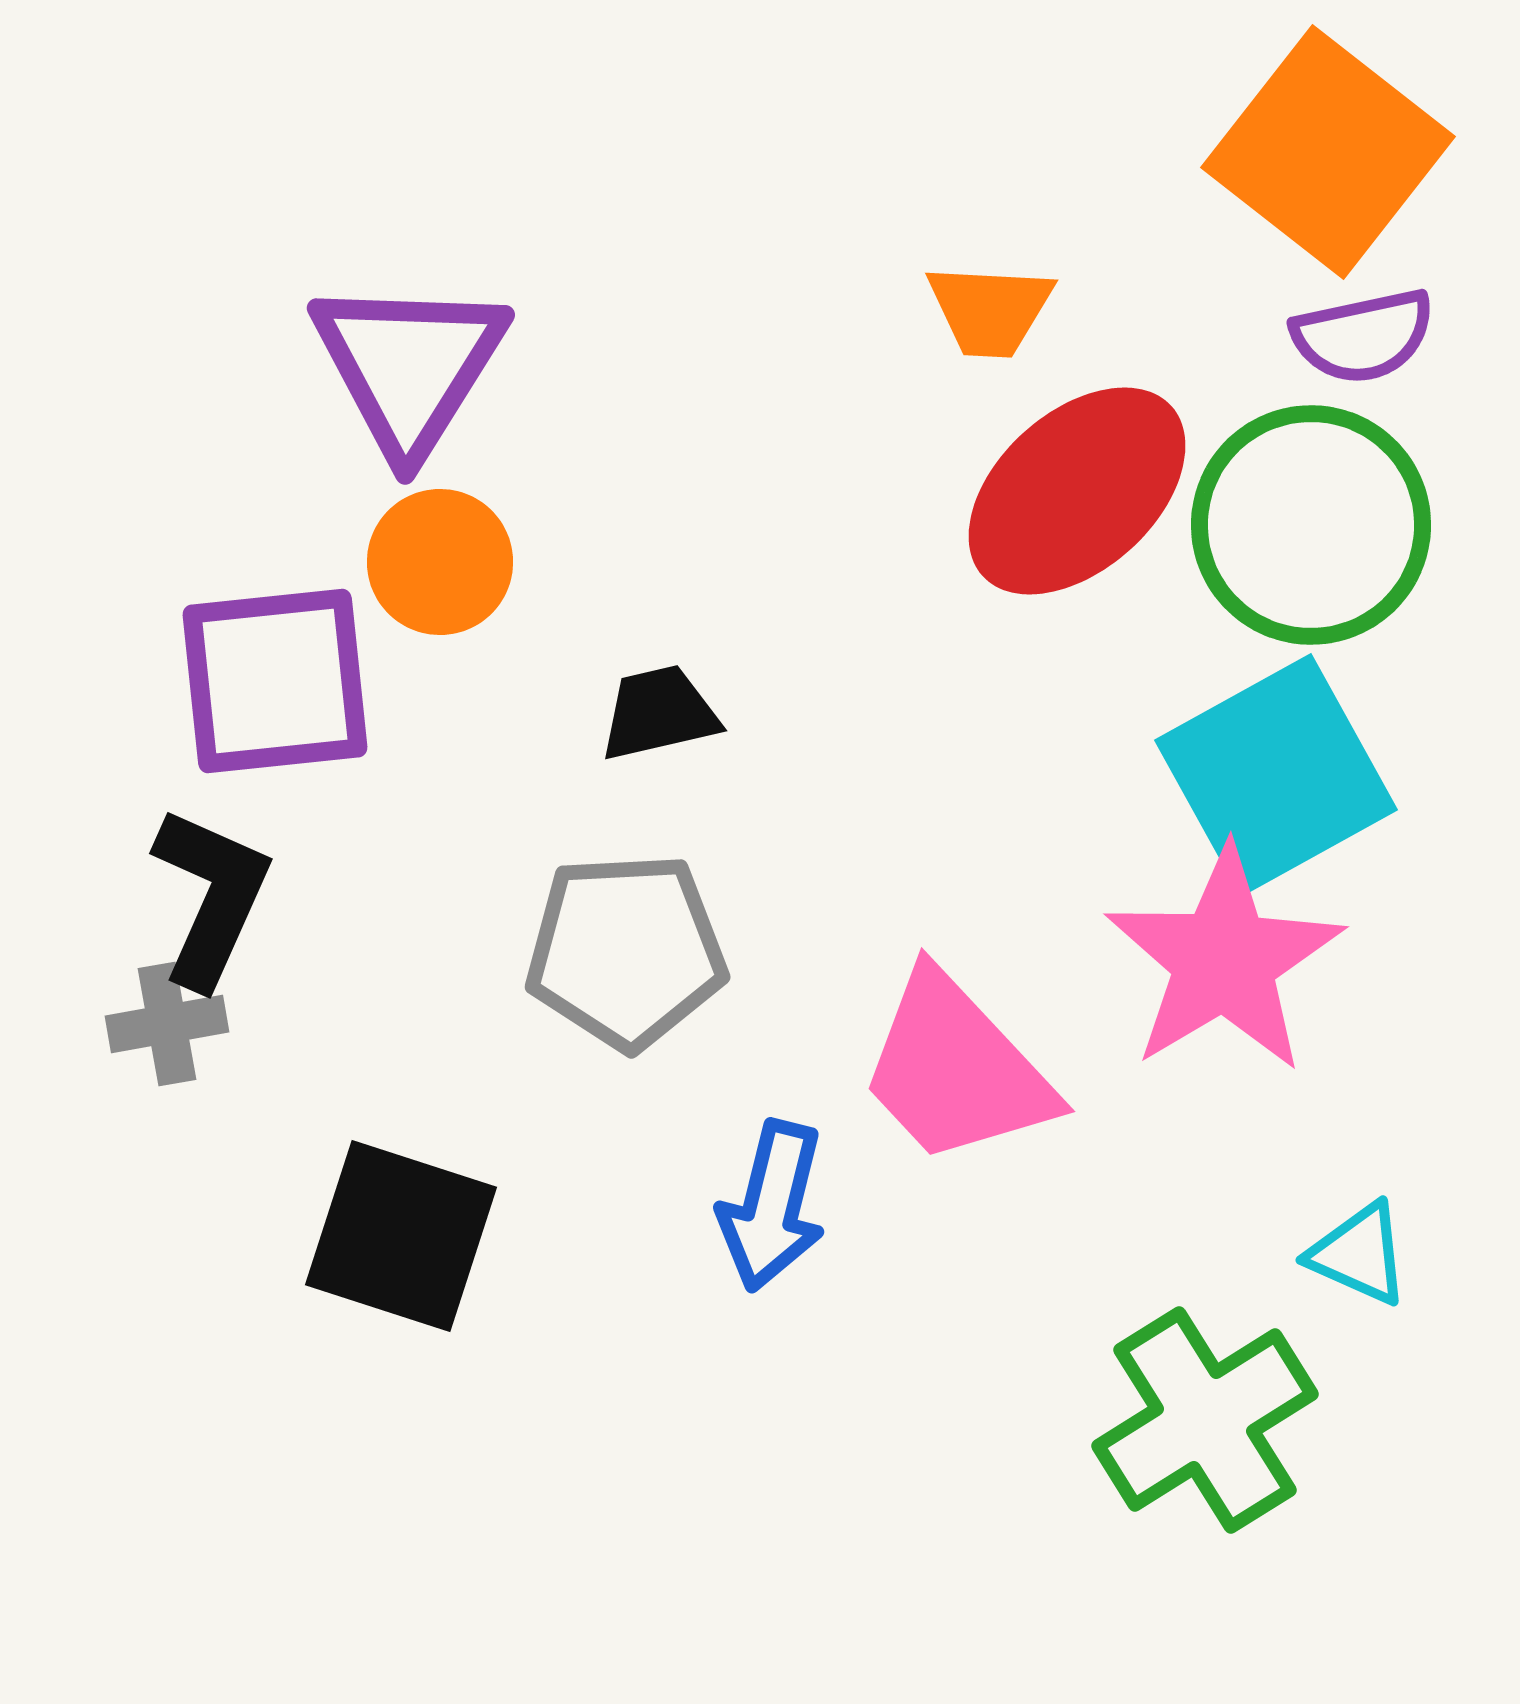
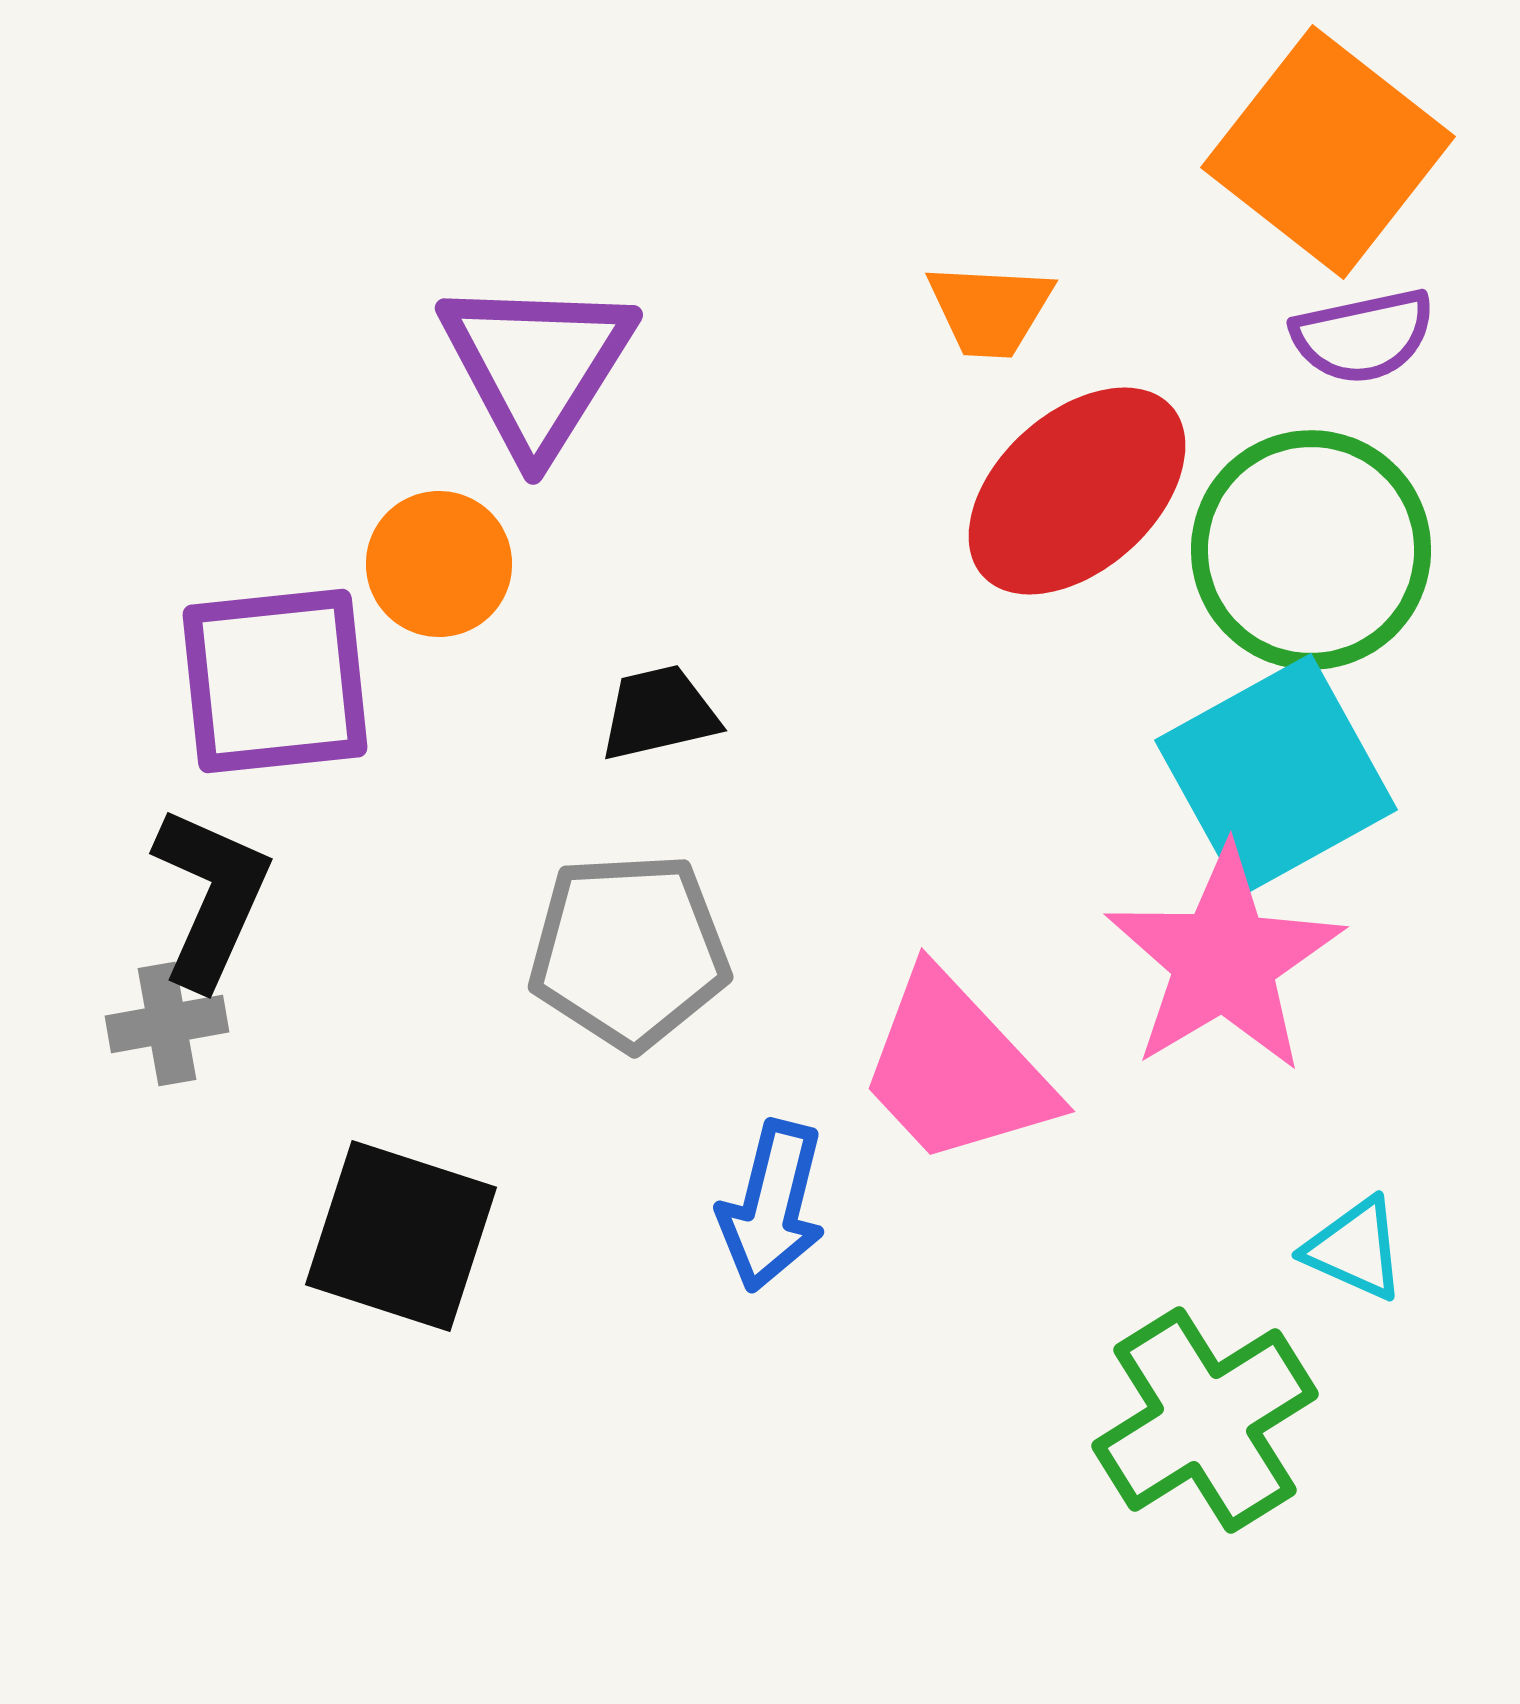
purple triangle: moved 128 px right
green circle: moved 25 px down
orange circle: moved 1 px left, 2 px down
gray pentagon: moved 3 px right
cyan triangle: moved 4 px left, 5 px up
